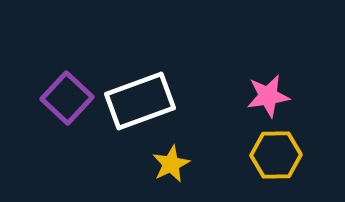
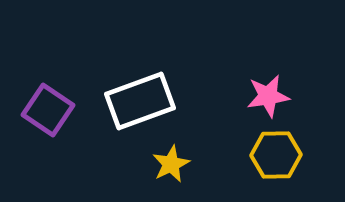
purple square: moved 19 px left, 12 px down; rotated 9 degrees counterclockwise
